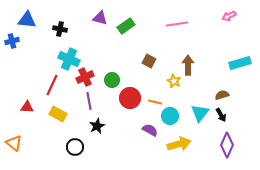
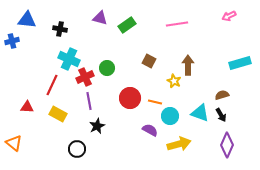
green rectangle: moved 1 px right, 1 px up
green circle: moved 5 px left, 12 px up
cyan triangle: rotated 48 degrees counterclockwise
black circle: moved 2 px right, 2 px down
